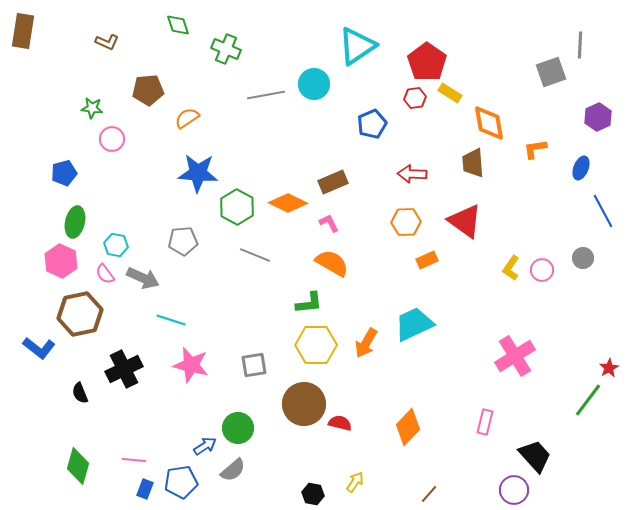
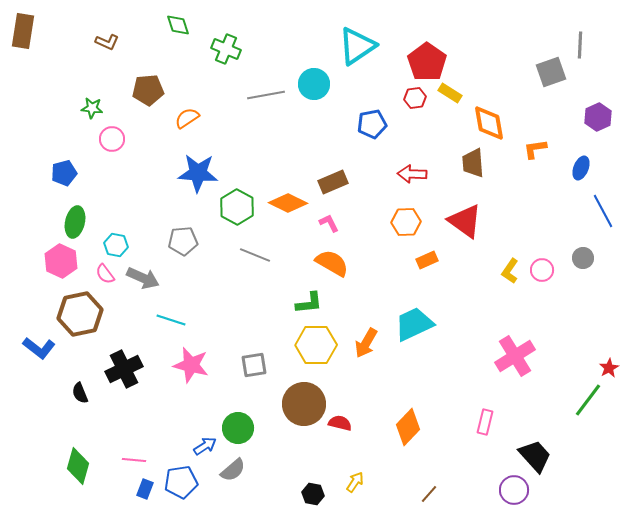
blue pentagon at (372, 124): rotated 12 degrees clockwise
yellow L-shape at (511, 268): moved 1 px left, 3 px down
